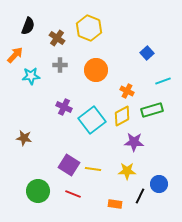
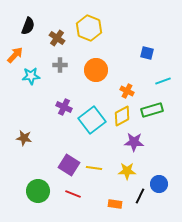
blue square: rotated 32 degrees counterclockwise
yellow line: moved 1 px right, 1 px up
